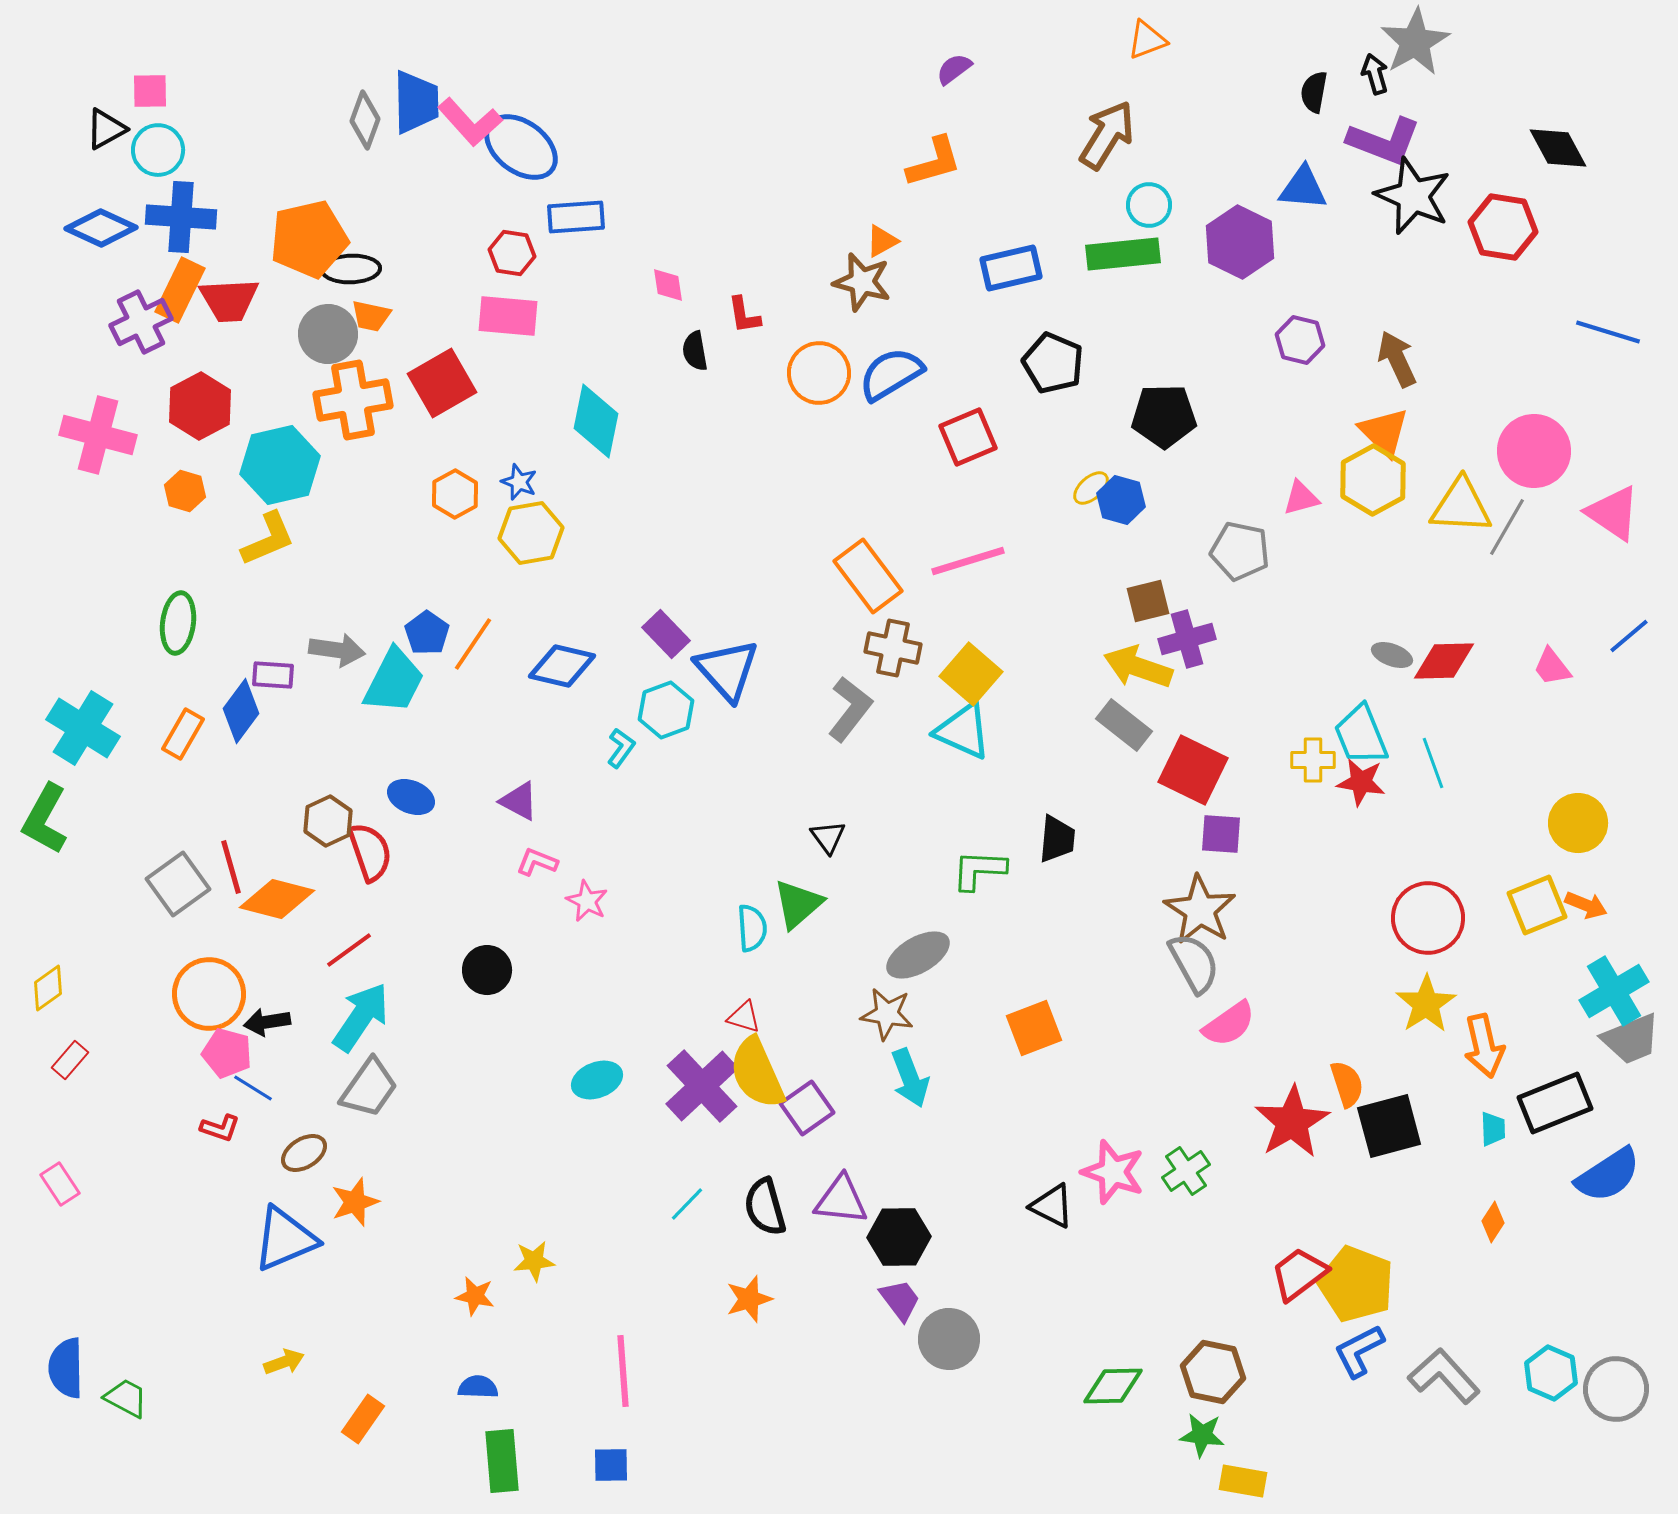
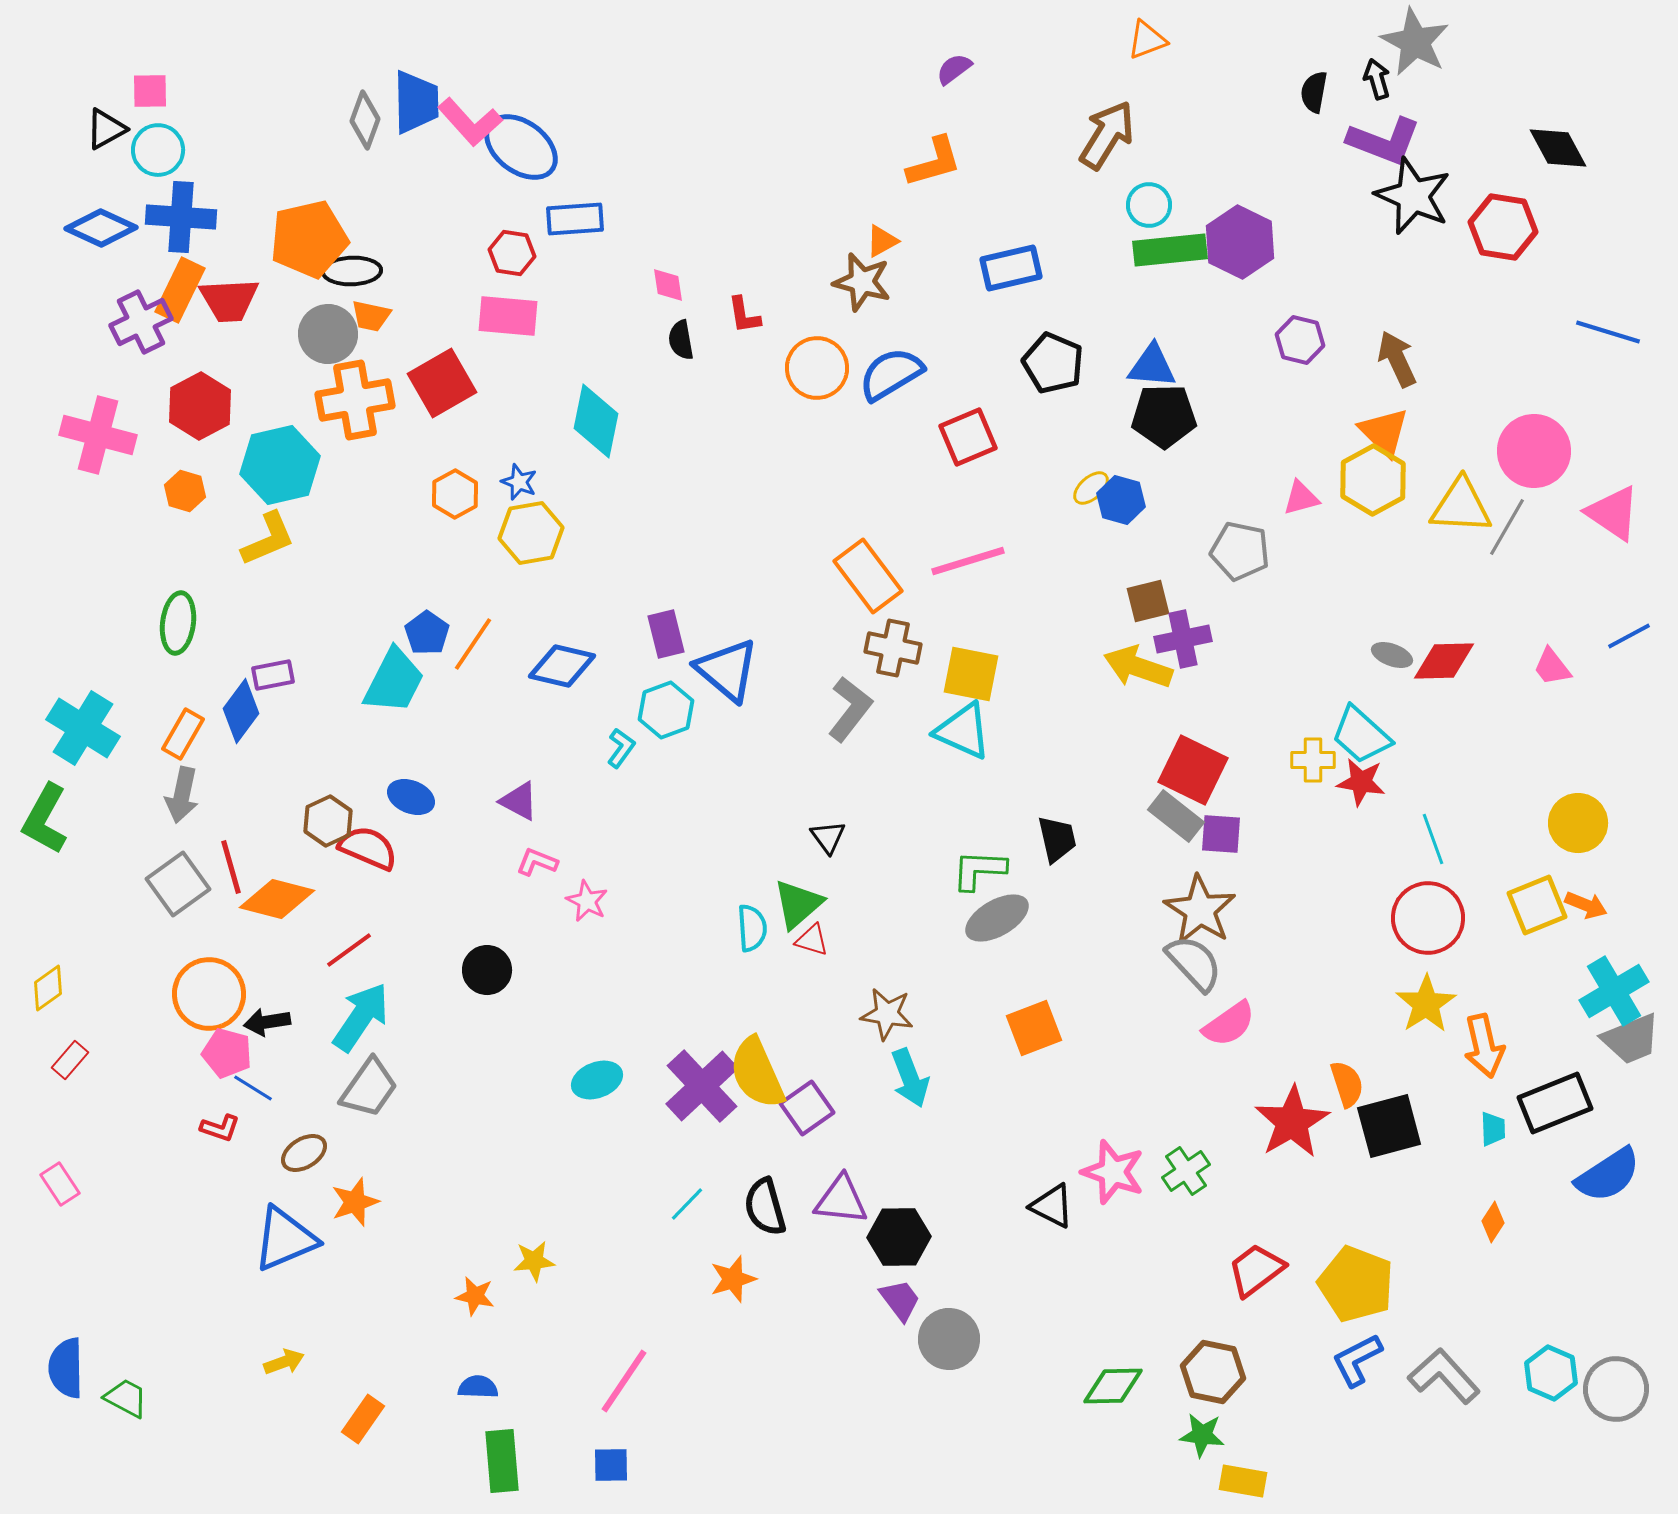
gray star at (1415, 42): rotated 14 degrees counterclockwise
black arrow at (1375, 74): moved 2 px right, 5 px down
blue triangle at (1303, 188): moved 151 px left, 178 px down
blue rectangle at (576, 217): moved 1 px left, 2 px down
green rectangle at (1123, 254): moved 47 px right, 4 px up
black ellipse at (351, 269): moved 1 px right, 2 px down
black semicircle at (695, 351): moved 14 px left, 11 px up
orange circle at (819, 373): moved 2 px left, 5 px up
orange cross at (353, 400): moved 2 px right
purple rectangle at (666, 634): rotated 30 degrees clockwise
blue line at (1629, 636): rotated 12 degrees clockwise
purple cross at (1187, 639): moved 4 px left; rotated 4 degrees clockwise
gray arrow at (337, 650): moved 155 px left, 145 px down; rotated 94 degrees clockwise
blue triangle at (727, 670): rotated 8 degrees counterclockwise
yellow square at (971, 674): rotated 30 degrees counterclockwise
purple rectangle at (273, 675): rotated 15 degrees counterclockwise
gray rectangle at (1124, 725): moved 52 px right, 91 px down
cyan trapezoid at (1361, 735): rotated 26 degrees counterclockwise
cyan line at (1433, 763): moved 76 px down
black trapezoid at (1057, 839): rotated 18 degrees counterclockwise
red semicircle at (370, 852): moved 2 px left, 4 px up; rotated 48 degrees counterclockwise
gray ellipse at (918, 955): moved 79 px right, 37 px up
gray semicircle at (1194, 963): rotated 14 degrees counterclockwise
red triangle at (744, 1017): moved 68 px right, 77 px up
red trapezoid at (1299, 1274): moved 43 px left, 4 px up
orange star at (749, 1299): moved 16 px left, 20 px up
blue L-shape at (1359, 1351): moved 2 px left, 9 px down
pink line at (623, 1371): moved 1 px right, 10 px down; rotated 38 degrees clockwise
